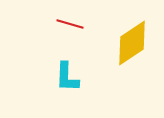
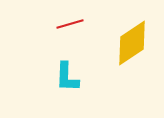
red line: rotated 32 degrees counterclockwise
